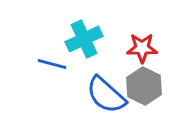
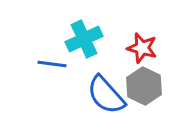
red star: rotated 16 degrees clockwise
blue line: rotated 8 degrees counterclockwise
blue semicircle: rotated 6 degrees clockwise
